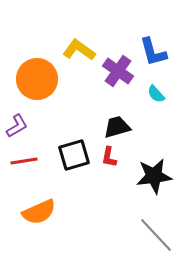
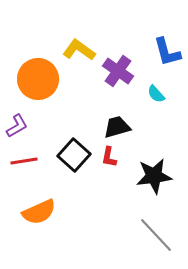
blue L-shape: moved 14 px right
orange circle: moved 1 px right
black square: rotated 32 degrees counterclockwise
